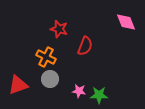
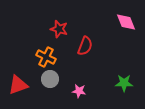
green star: moved 25 px right, 12 px up
